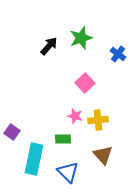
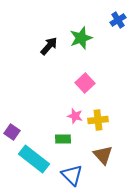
blue cross: moved 34 px up; rotated 21 degrees clockwise
cyan rectangle: rotated 64 degrees counterclockwise
blue triangle: moved 4 px right, 3 px down
